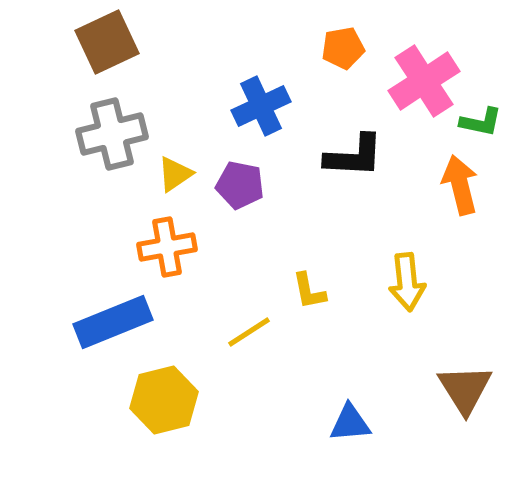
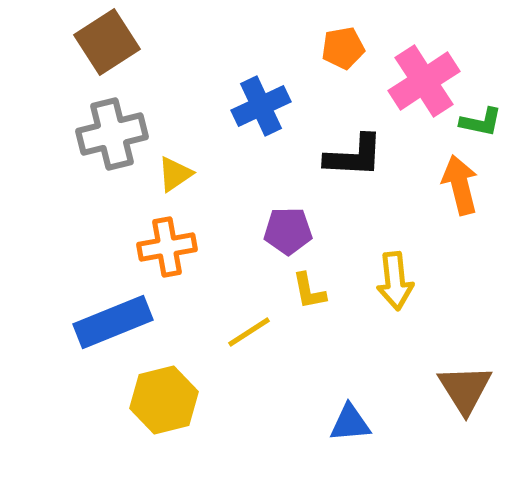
brown square: rotated 8 degrees counterclockwise
purple pentagon: moved 48 px right, 46 px down; rotated 12 degrees counterclockwise
yellow arrow: moved 12 px left, 1 px up
